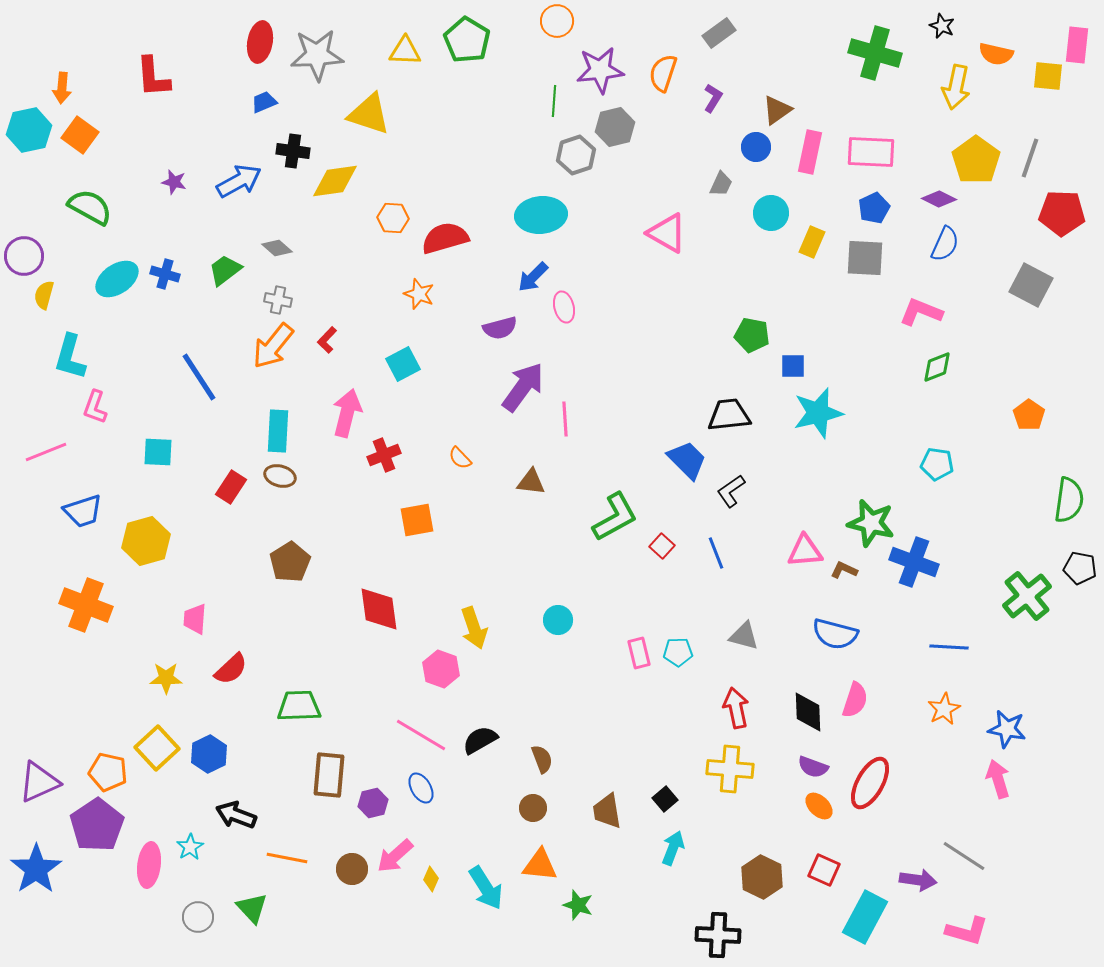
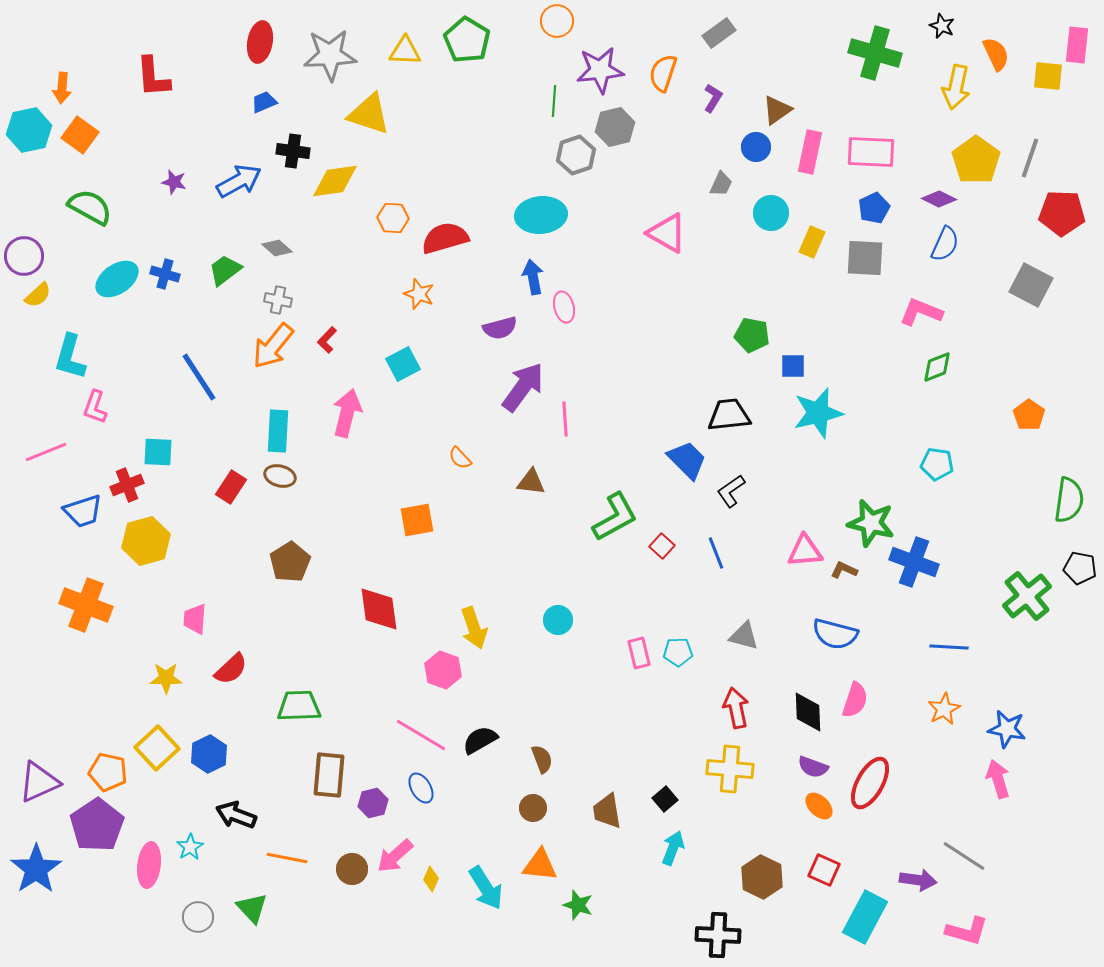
orange semicircle at (996, 54): rotated 128 degrees counterclockwise
gray star at (317, 55): moved 13 px right
blue arrow at (533, 277): rotated 124 degrees clockwise
yellow semicircle at (44, 295): moved 6 px left; rotated 148 degrees counterclockwise
red cross at (384, 455): moved 257 px left, 30 px down
pink hexagon at (441, 669): moved 2 px right, 1 px down
